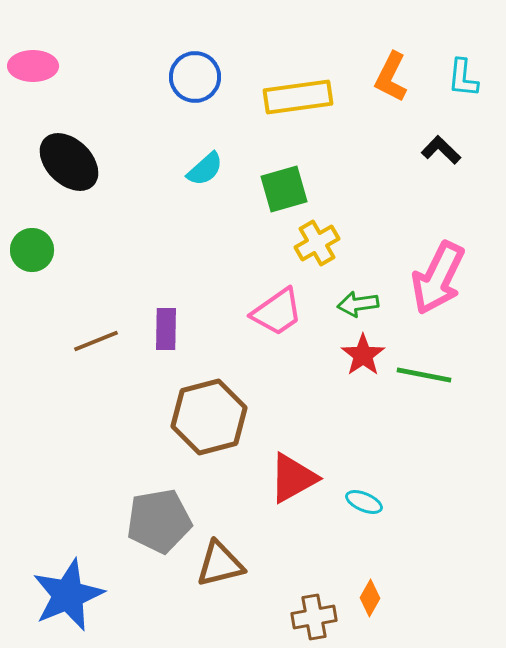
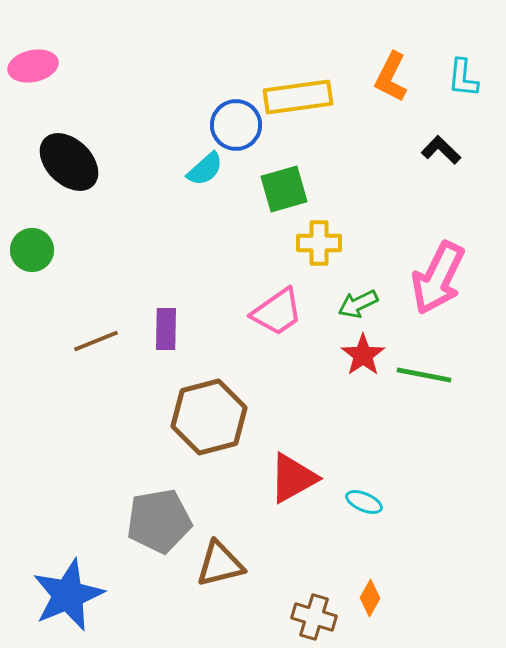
pink ellipse: rotated 12 degrees counterclockwise
blue circle: moved 41 px right, 48 px down
yellow cross: moved 2 px right; rotated 30 degrees clockwise
green arrow: rotated 18 degrees counterclockwise
brown cross: rotated 27 degrees clockwise
